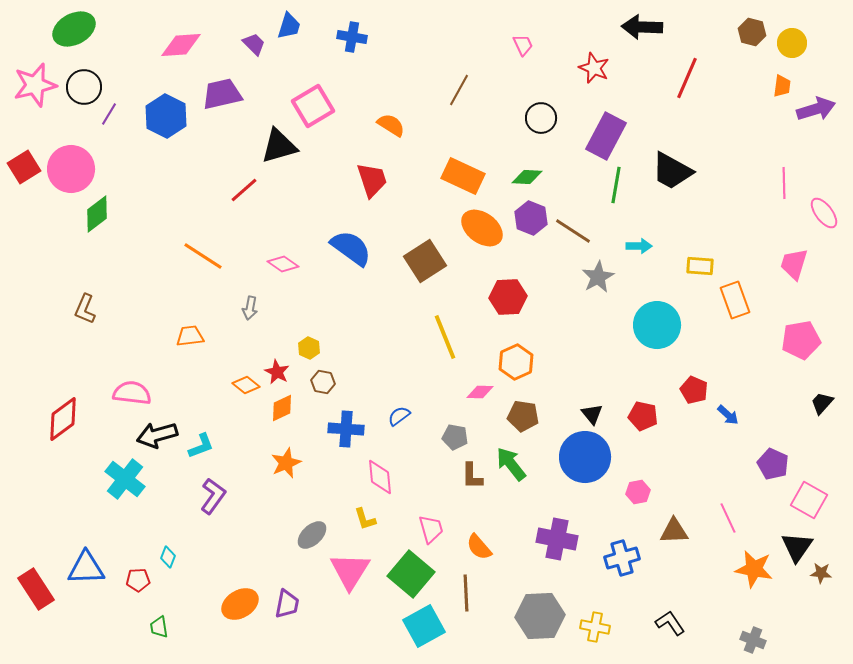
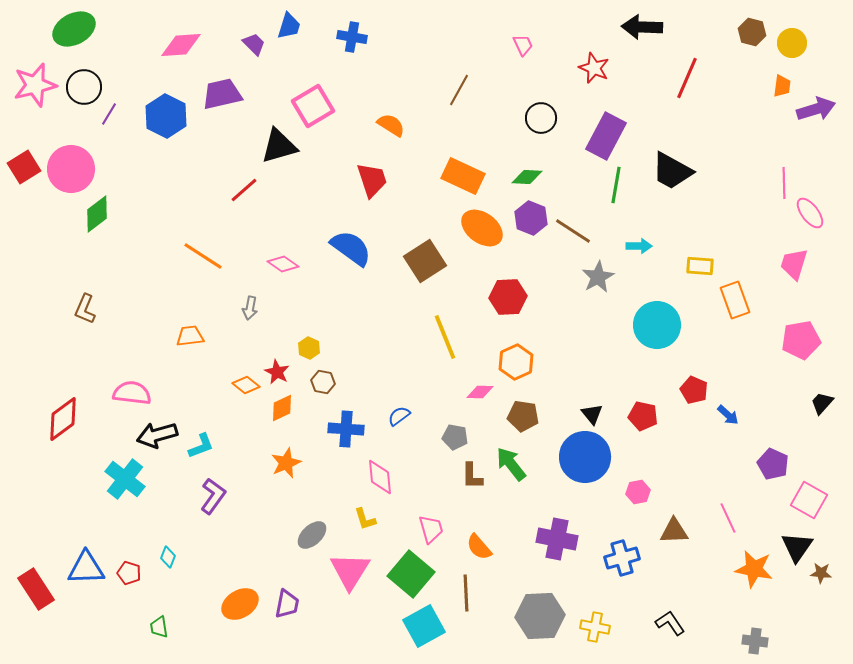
pink ellipse at (824, 213): moved 14 px left
red pentagon at (138, 580): moved 9 px left, 7 px up; rotated 20 degrees clockwise
gray cross at (753, 640): moved 2 px right, 1 px down; rotated 15 degrees counterclockwise
